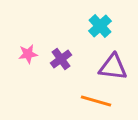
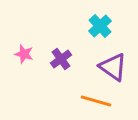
pink star: moved 4 px left; rotated 24 degrees clockwise
purple triangle: rotated 28 degrees clockwise
